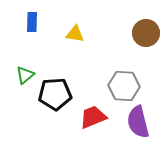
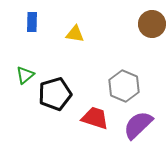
brown circle: moved 6 px right, 9 px up
gray hexagon: rotated 20 degrees clockwise
black pentagon: rotated 12 degrees counterclockwise
red trapezoid: moved 2 px right, 1 px down; rotated 40 degrees clockwise
purple semicircle: moved 3 px down; rotated 60 degrees clockwise
